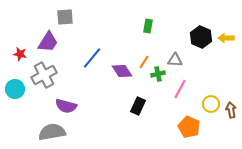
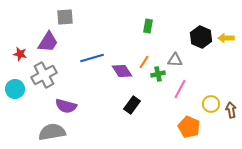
blue line: rotated 35 degrees clockwise
black rectangle: moved 6 px left, 1 px up; rotated 12 degrees clockwise
